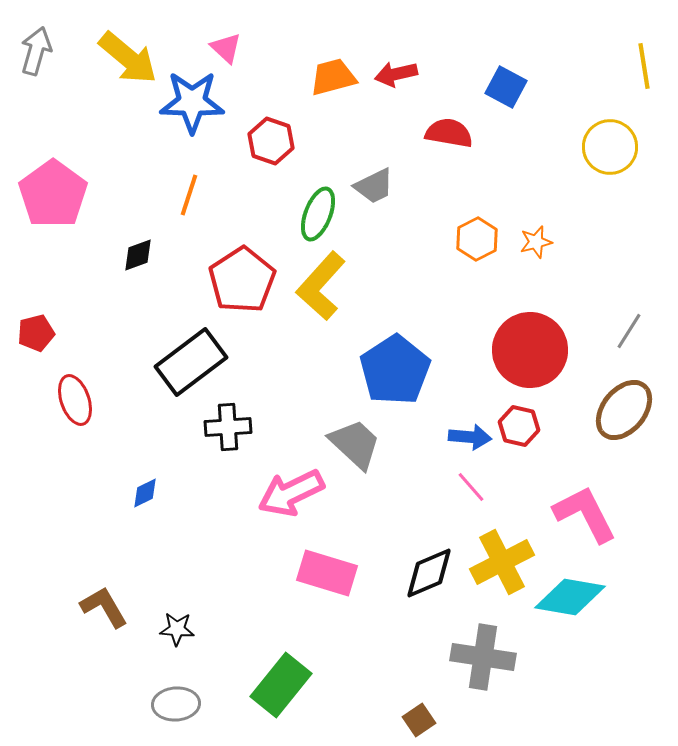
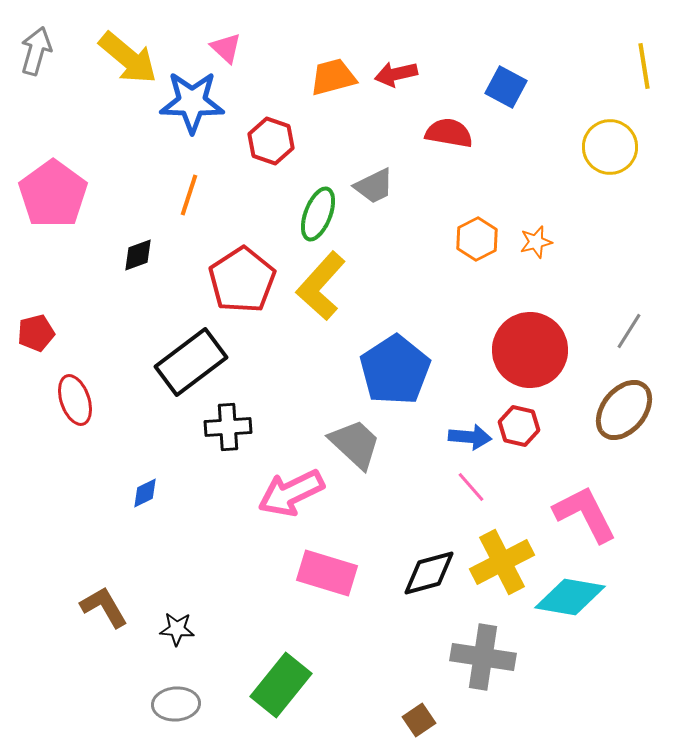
black diamond at (429, 573): rotated 8 degrees clockwise
